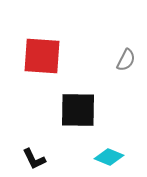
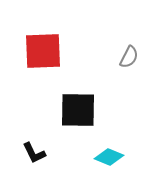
red square: moved 1 px right, 5 px up; rotated 6 degrees counterclockwise
gray semicircle: moved 3 px right, 3 px up
black L-shape: moved 6 px up
